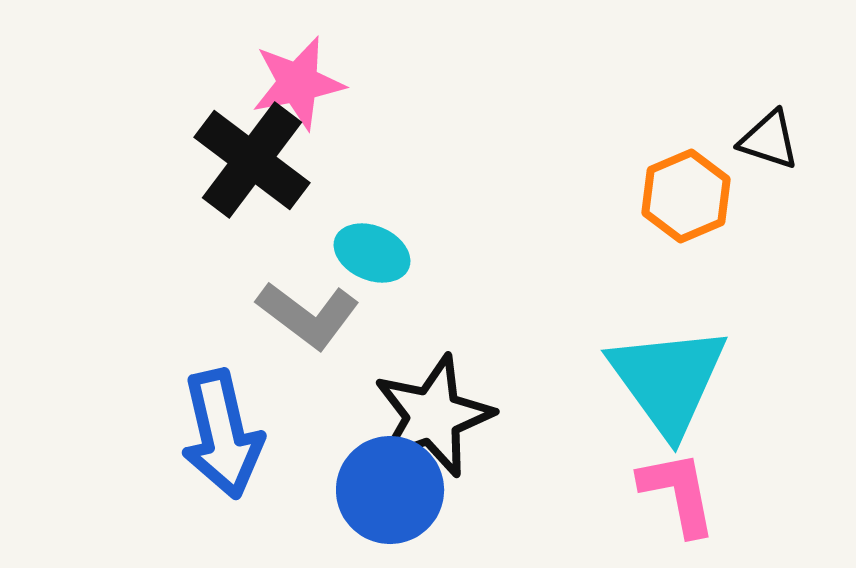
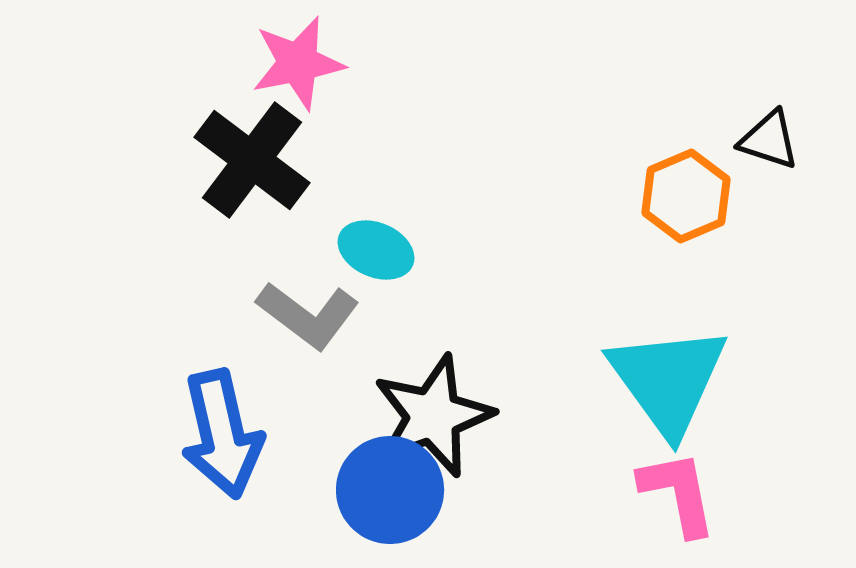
pink star: moved 20 px up
cyan ellipse: moved 4 px right, 3 px up
